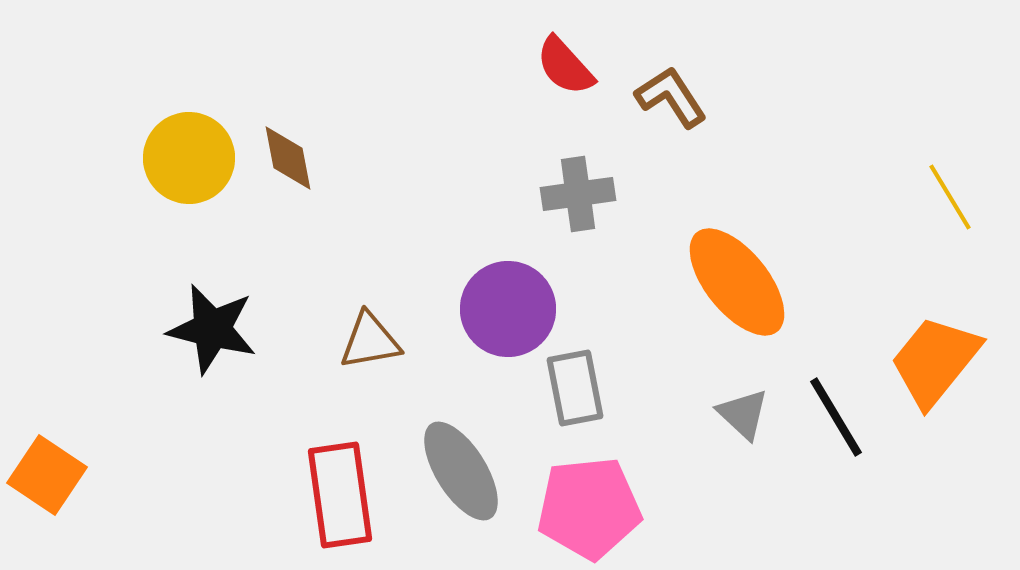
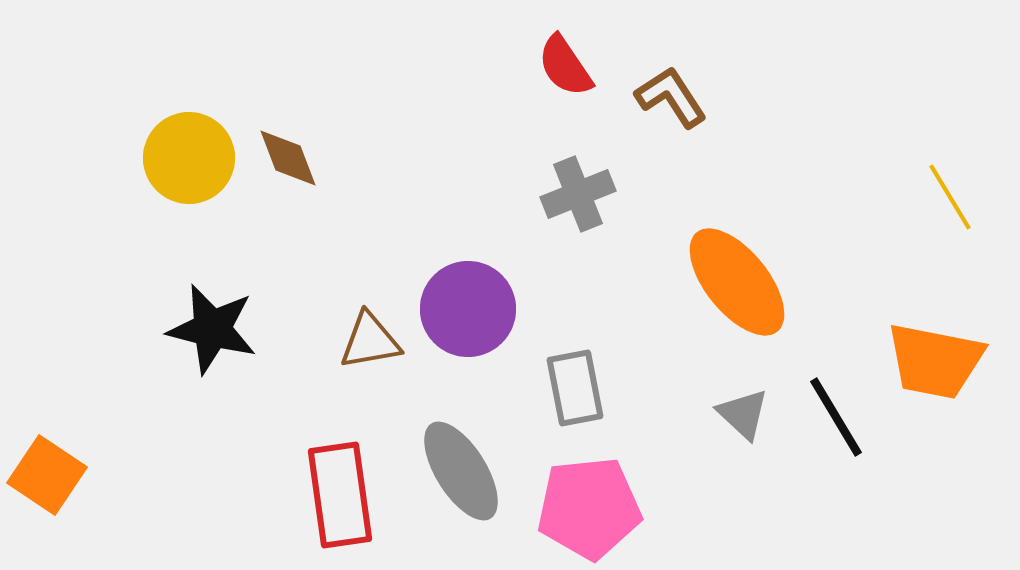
red semicircle: rotated 8 degrees clockwise
brown diamond: rotated 10 degrees counterclockwise
gray cross: rotated 14 degrees counterclockwise
purple circle: moved 40 px left
orange trapezoid: rotated 118 degrees counterclockwise
